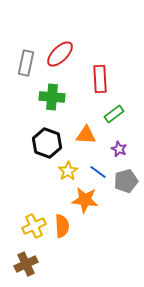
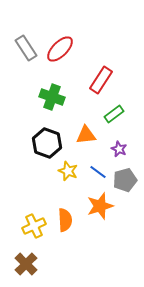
red ellipse: moved 5 px up
gray rectangle: moved 15 px up; rotated 45 degrees counterclockwise
red rectangle: moved 1 px right, 1 px down; rotated 36 degrees clockwise
green cross: rotated 15 degrees clockwise
orange triangle: rotated 10 degrees counterclockwise
yellow star: rotated 18 degrees counterclockwise
gray pentagon: moved 1 px left, 1 px up
orange star: moved 15 px right, 6 px down; rotated 24 degrees counterclockwise
orange semicircle: moved 3 px right, 6 px up
brown cross: rotated 20 degrees counterclockwise
